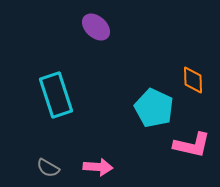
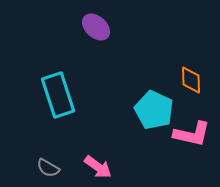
orange diamond: moved 2 px left
cyan rectangle: moved 2 px right
cyan pentagon: moved 2 px down
pink L-shape: moved 11 px up
pink arrow: rotated 32 degrees clockwise
